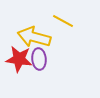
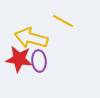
yellow arrow: moved 3 px left, 1 px down
purple ellipse: moved 2 px down
